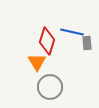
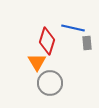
blue line: moved 1 px right, 4 px up
gray circle: moved 4 px up
